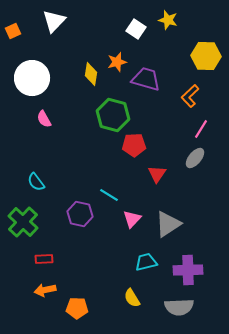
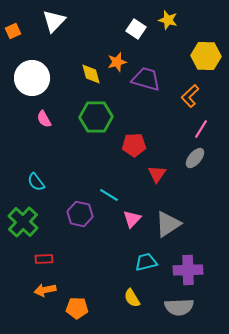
yellow diamond: rotated 25 degrees counterclockwise
green hexagon: moved 17 px left, 2 px down; rotated 16 degrees counterclockwise
